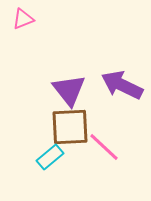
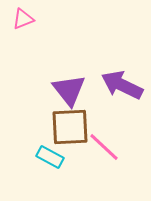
cyan rectangle: rotated 68 degrees clockwise
